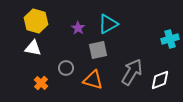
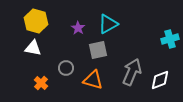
gray arrow: rotated 8 degrees counterclockwise
